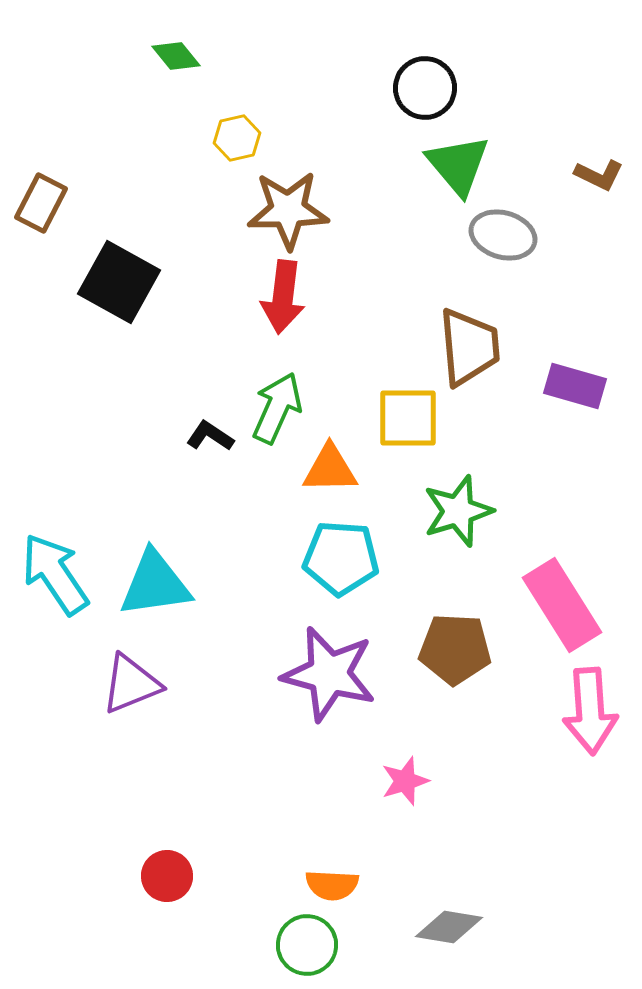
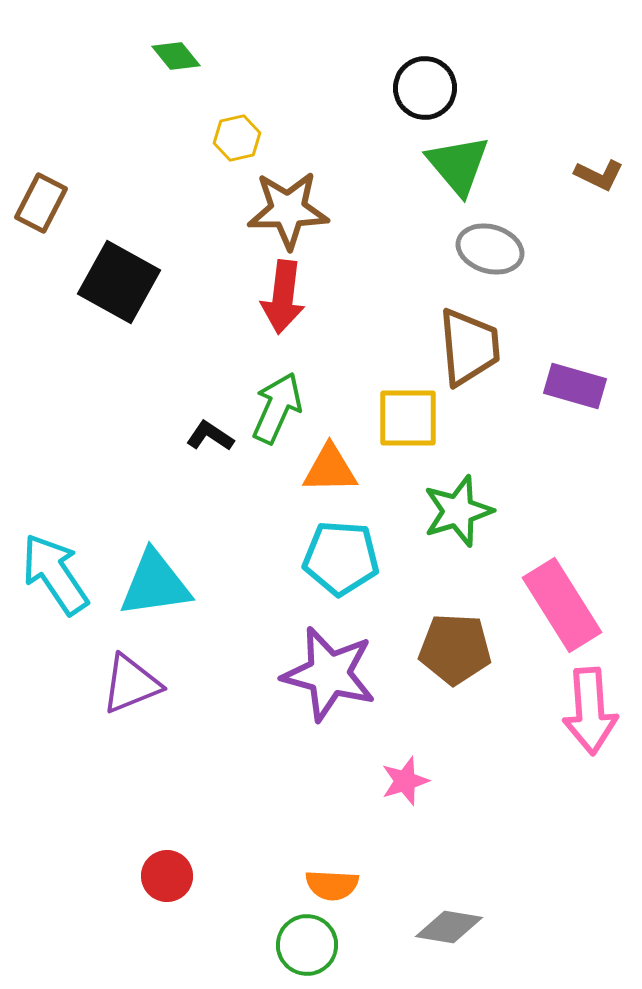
gray ellipse: moved 13 px left, 14 px down
